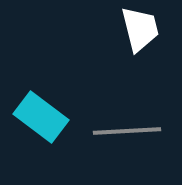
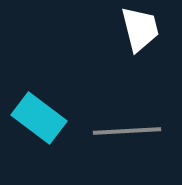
cyan rectangle: moved 2 px left, 1 px down
